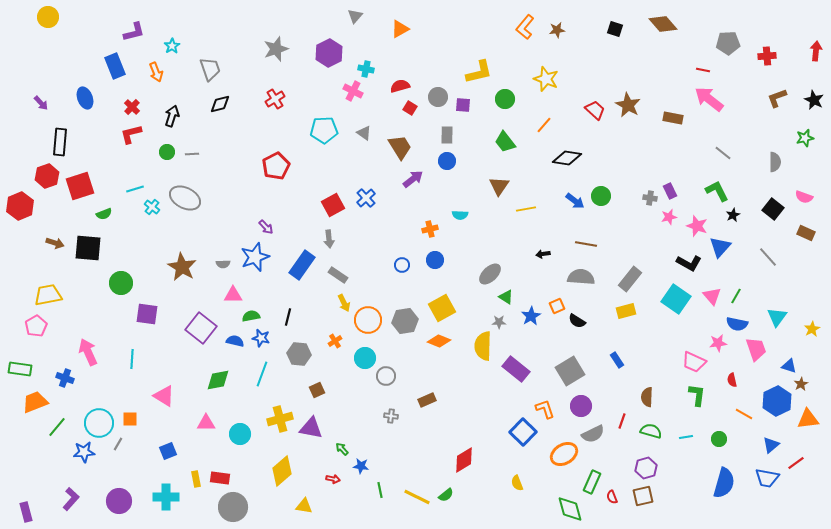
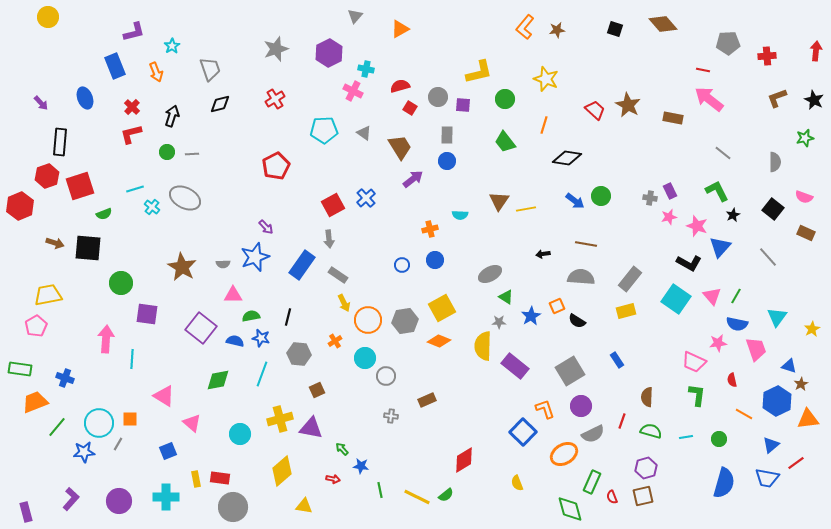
orange line at (544, 125): rotated 24 degrees counterclockwise
brown triangle at (499, 186): moved 15 px down
gray ellipse at (490, 274): rotated 15 degrees clockwise
pink arrow at (88, 352): moved 18 px right, 13 px up; rotated 28 degrees clockwise
purple rectangle at (516, 369): moved 1 px left, 3 px up
pink triangle at (206, 423): moved 14 px left; rotated 42 degrees clockwise
